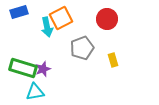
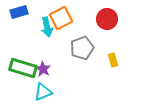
purple star: rotated 21 degrees counterclockwise
cyan triangle: moved 8 px right; rotated 12 degrees counterclockwise
